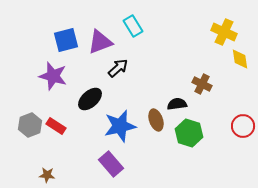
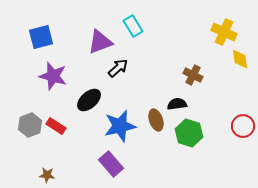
blue square: moved 25 px left, 3 px up
brown cross: moved 9 px left, 9 px up
black ellipse: moved 1 px left, 1 px down
